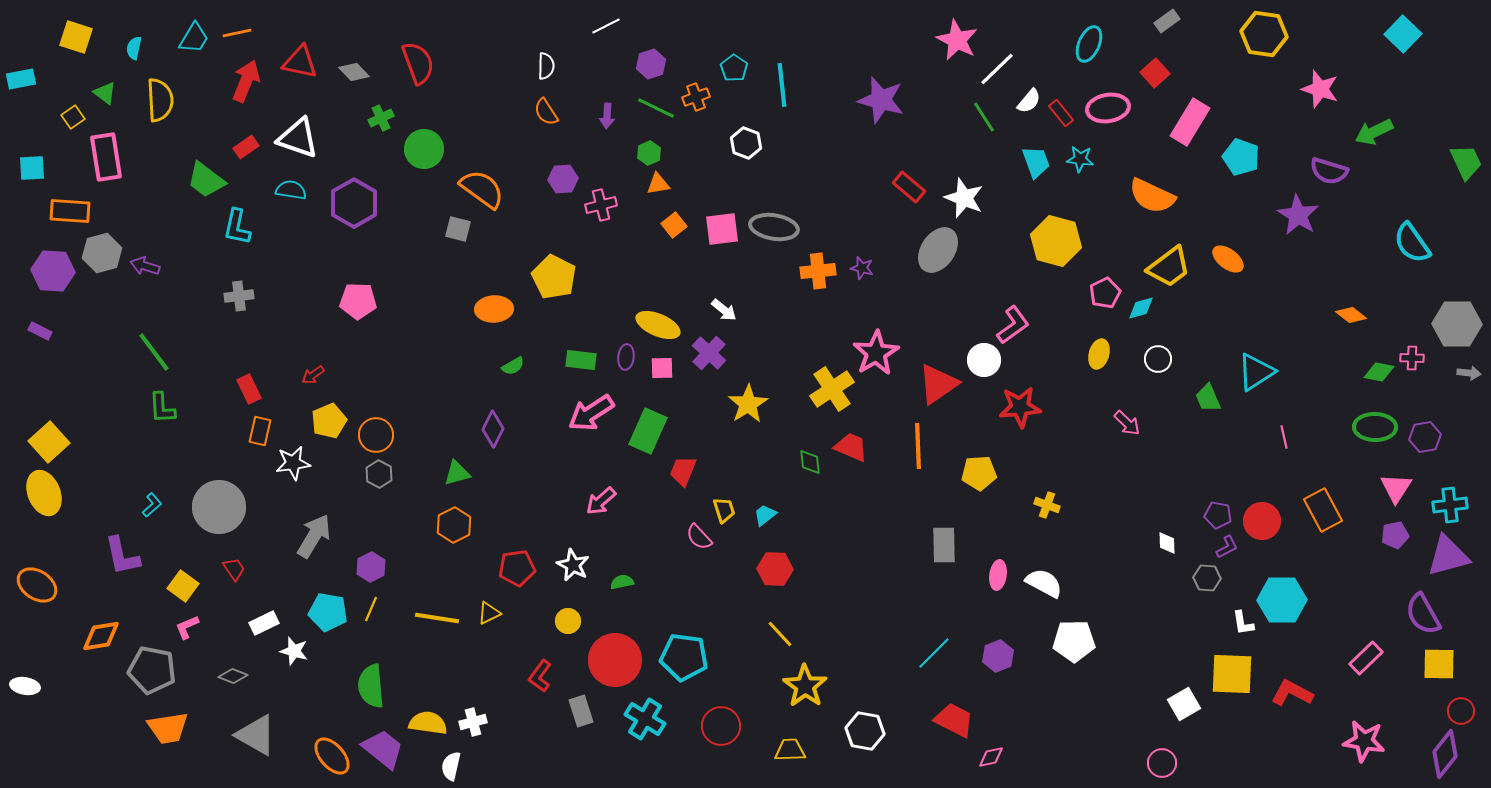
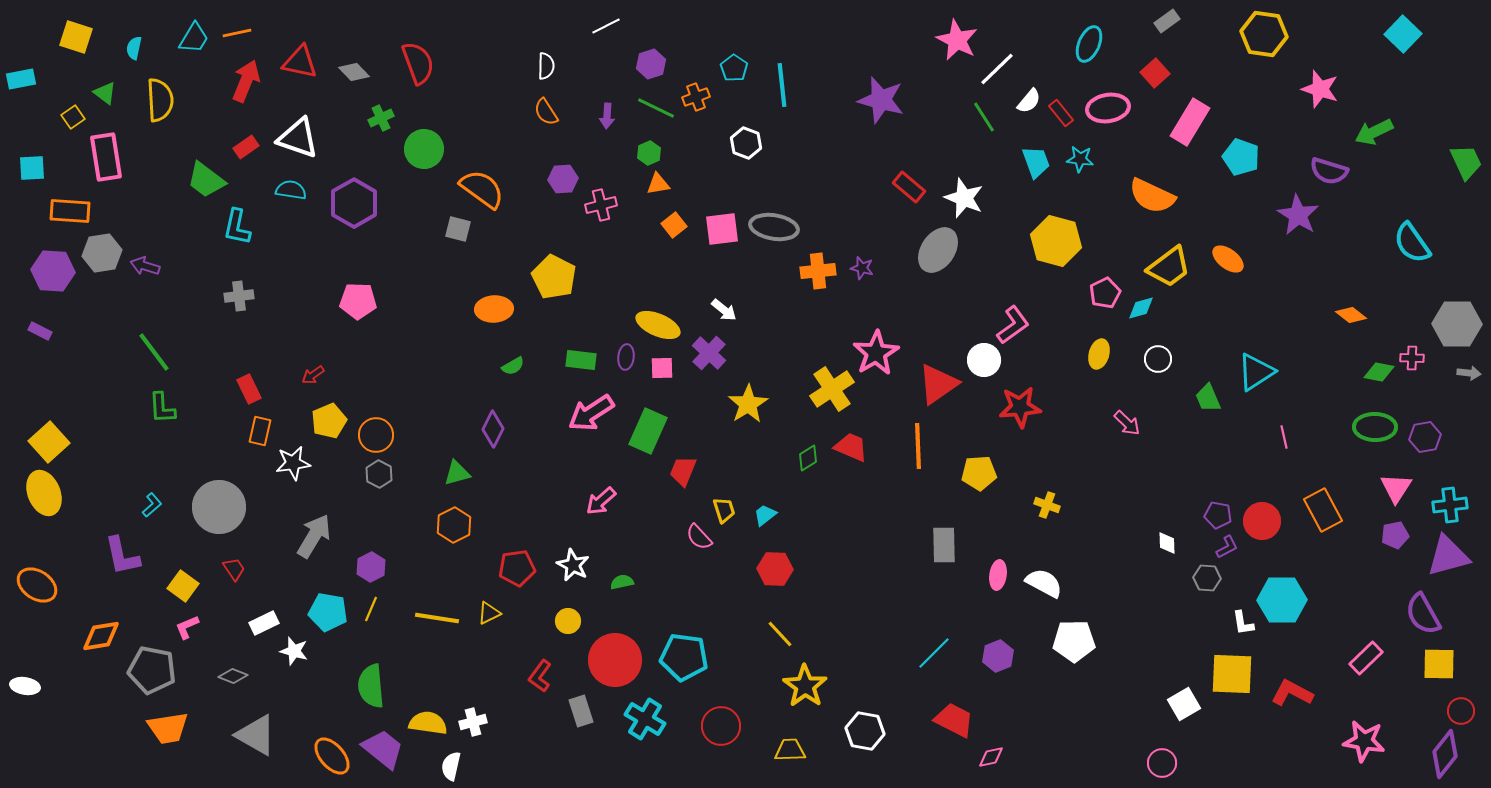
gray hexagon at (102, 253): rotated 6 degrees clockwise
green diamond at (810, 462): moved 2 px left, 4 px up; rotated 64 degrees clockwise
